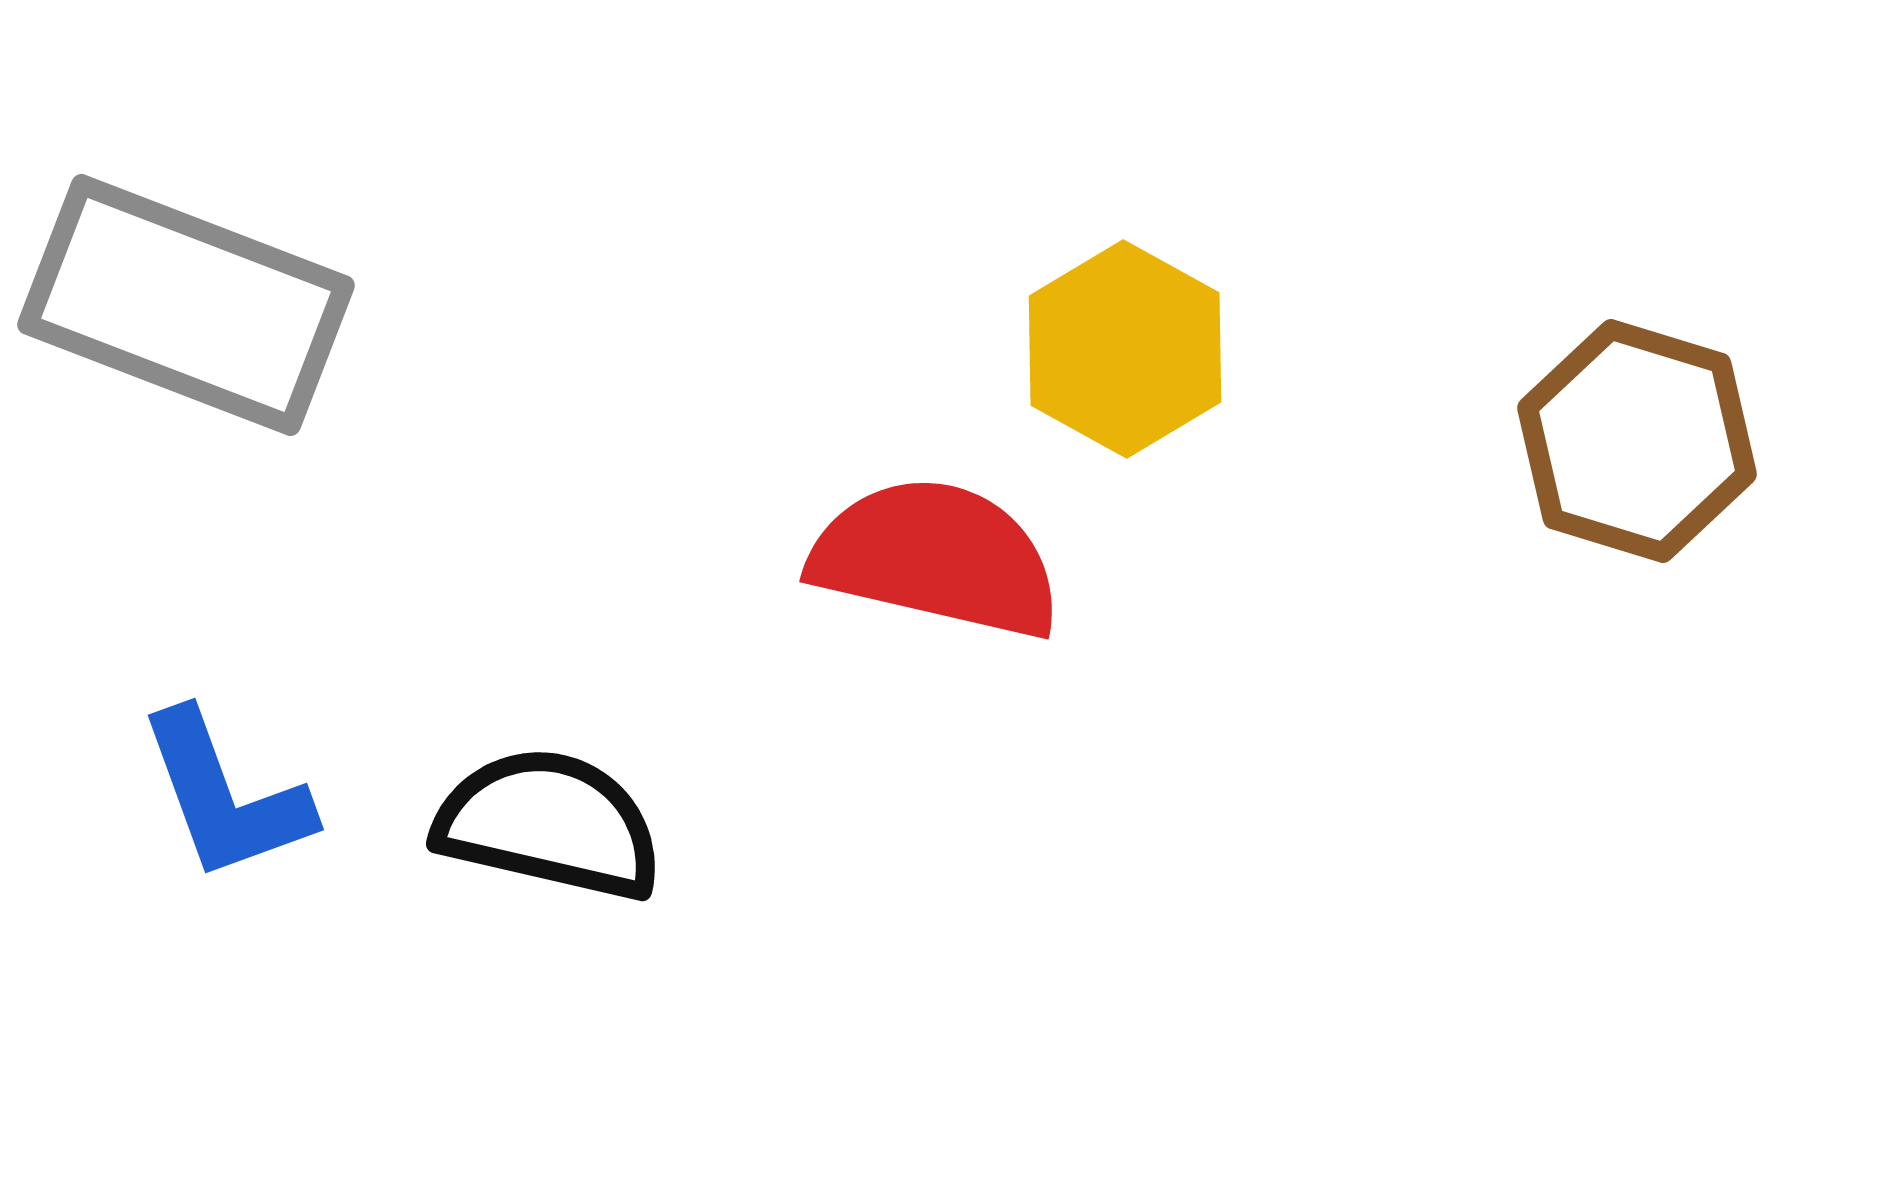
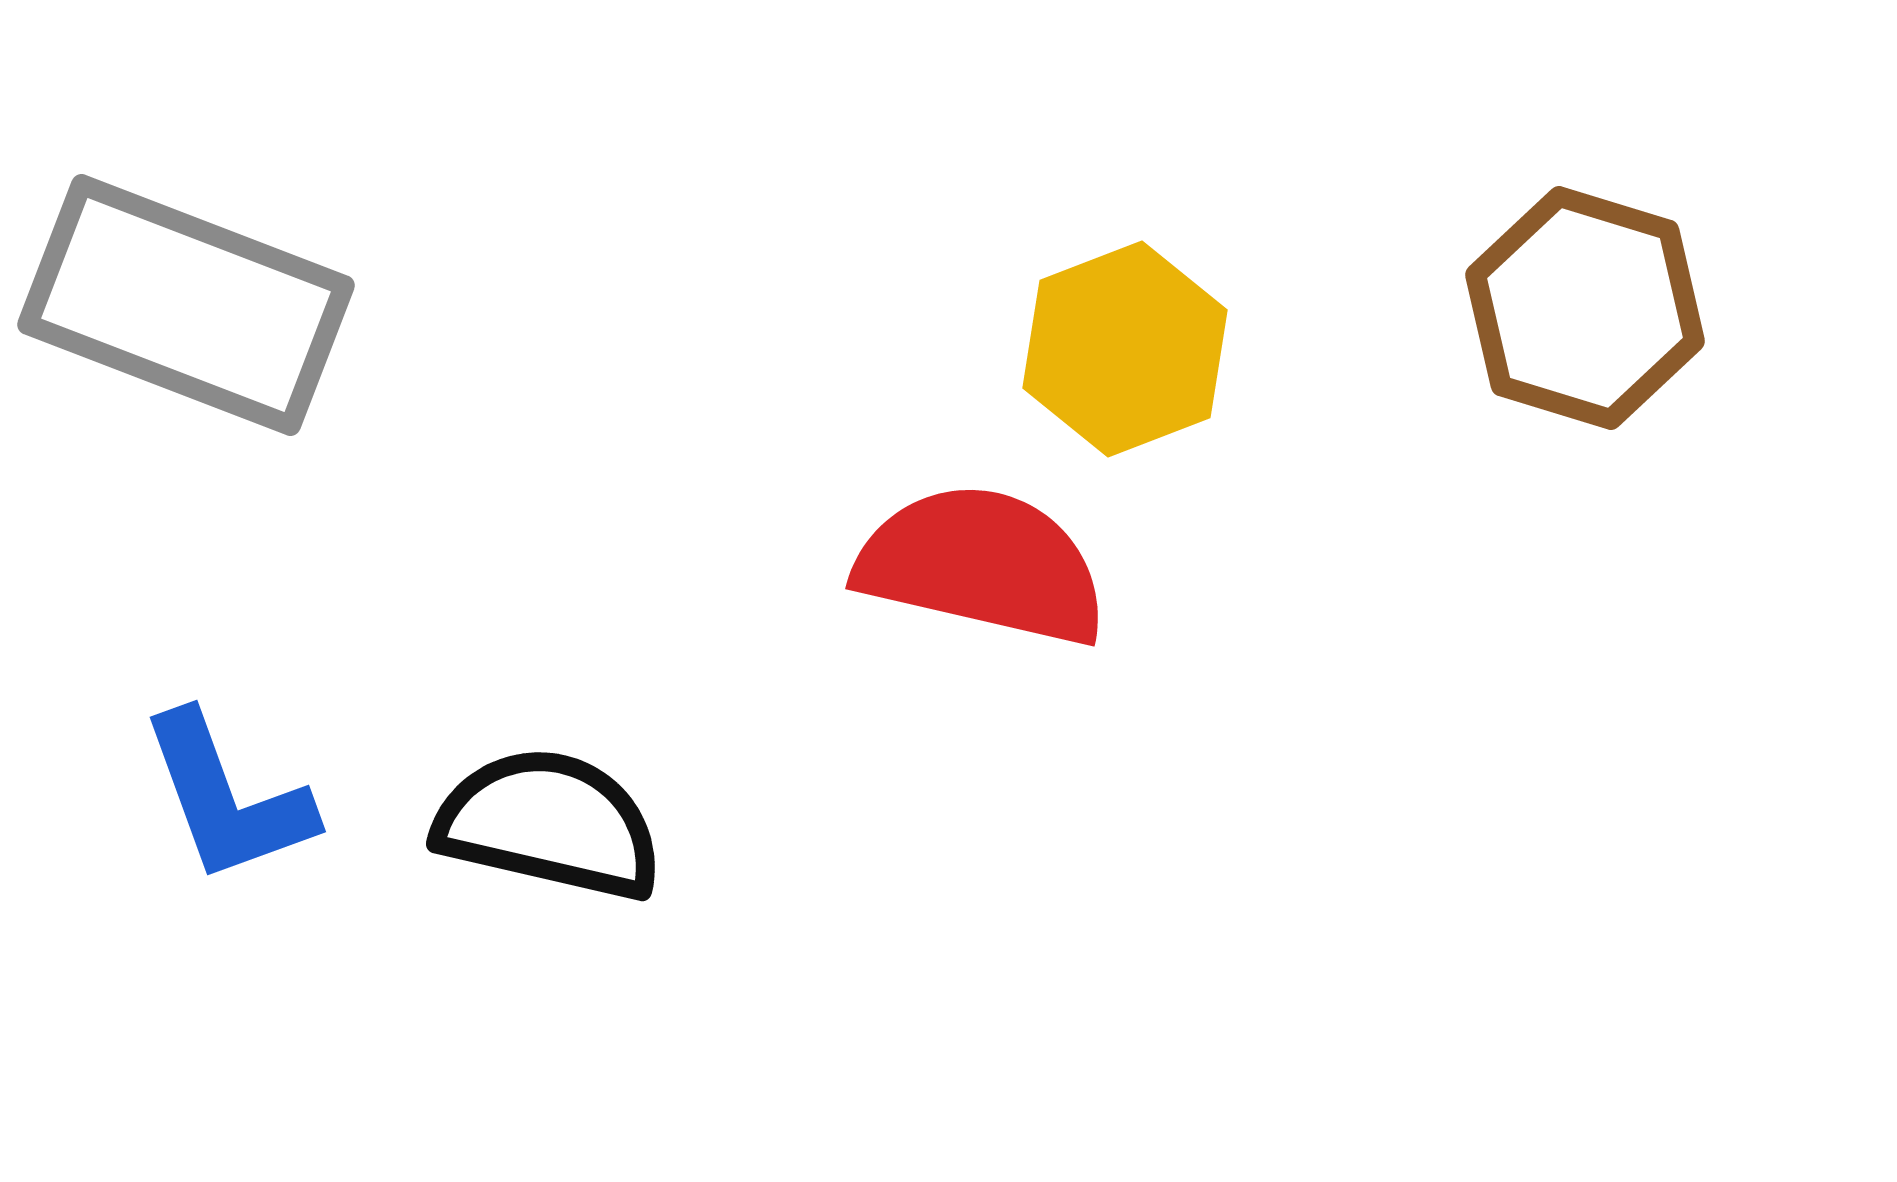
yellow hexagon: rotated 10 degrees clockwise
brown hexagon: moved 52 px left, 133 px up
red semicircle: moved 46 px right, 7 px down
blue L-shape: moved 2 px right, 2 px down
